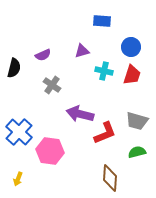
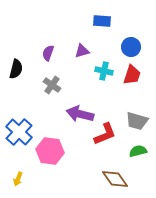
purple semicircle: moved 5 px right, 2 px up; rotated 133 degrees clockwise
black semicircle: moved 2 px right, 1 px down
red L-shape: moved 1 px down
green semicircle: moved 1 px right, 1 px up
brown diamond: moved 5 px right, 1 px down; rotated 40 degrees counterclockwise
